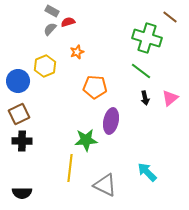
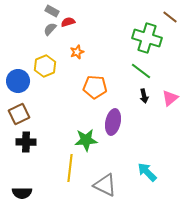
black arrow: moved 1 px left, 2 px up
purple ellipse: moved 2 px right, 1 px down
black cross: moved 4 px right, 1 px down
